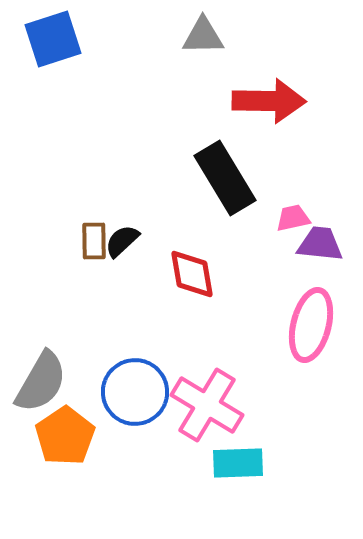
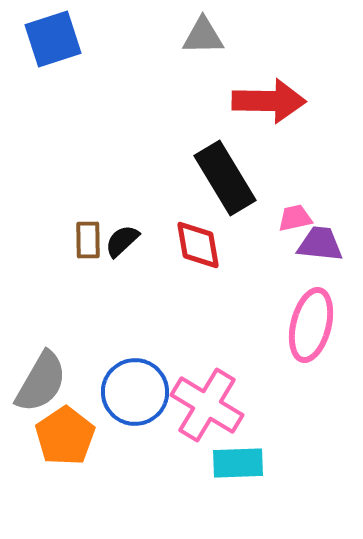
pink trapezoid: moved 2 px right
brown rectangle: moved 6 px left, 1 px up
red diamond: moved 6 px right, 29 px up
